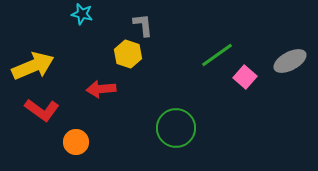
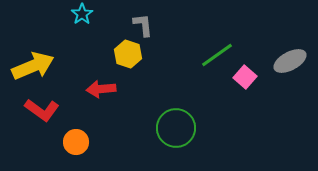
cyan star: rotated 25 degrees clockwise
